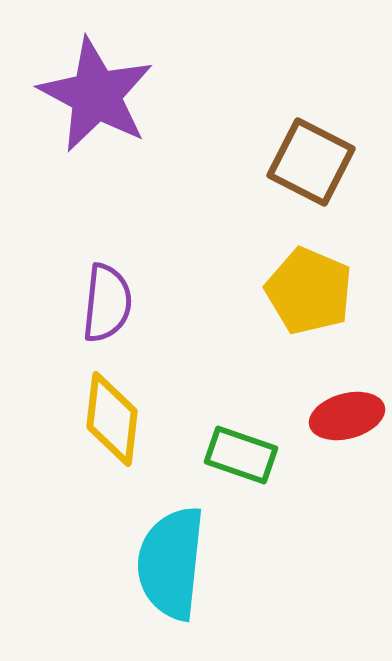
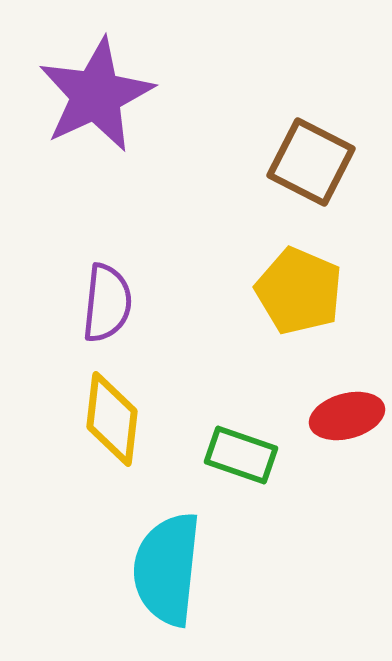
purple star: rotated 19 degrees clockwise
yellow pentagon: moved 10 px left
cyan semicircle: moved 4 px left, 6 px down
